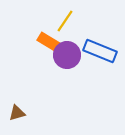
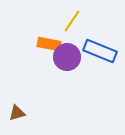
yellow line: moved 7 px right
orange rectangle: moved 2 px down; rotated 20 degrees counterclockwise
purple circle: moved 2 px down
